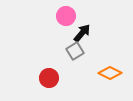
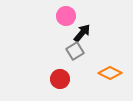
red circle: moved 11 px right, 1 px down
